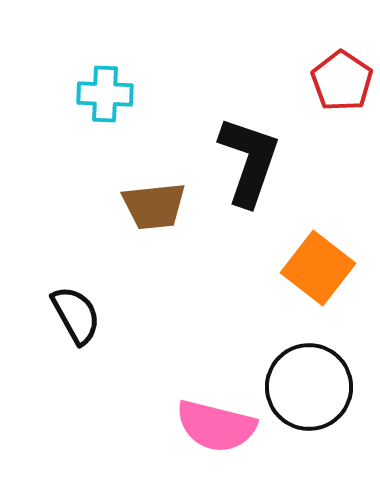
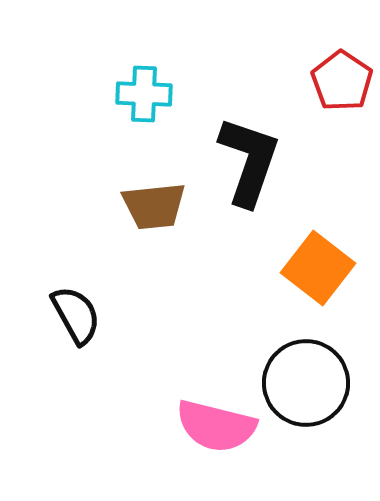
cyan cross: moved 39 px right
black circle: moved 3 px left, 4 px up
